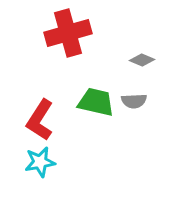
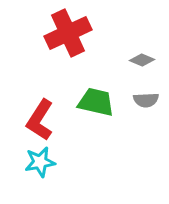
red cross: rotated 9 degrees counterclockwise
gray semicircle: moved 12 px right, 1 px up
